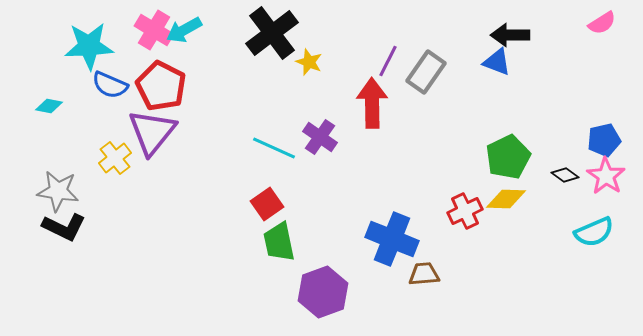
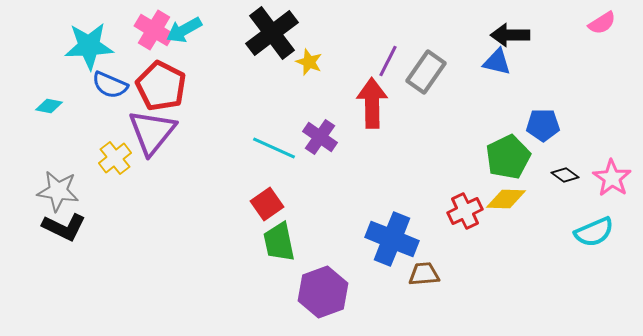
blue triangle: rotated 8 degrees counterclockwise
blue pentagon: moved 61 px left, 15 px up; rotated 12 degrees clockwise
pink star: moved 6 px right, 2 px down
